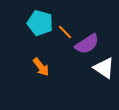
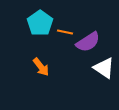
cyan pentagon: rotated 20 degrees clockwise
orange line: rotated 35 degrees counterclockwise
purple semicircle: moved 1 px right, 2 px up
